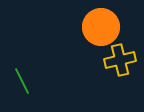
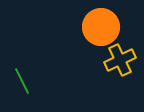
yellow cross: rotated 12 degrees counterclockwise
